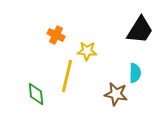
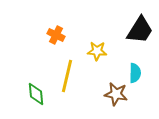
yellow star: moved 10 px right
